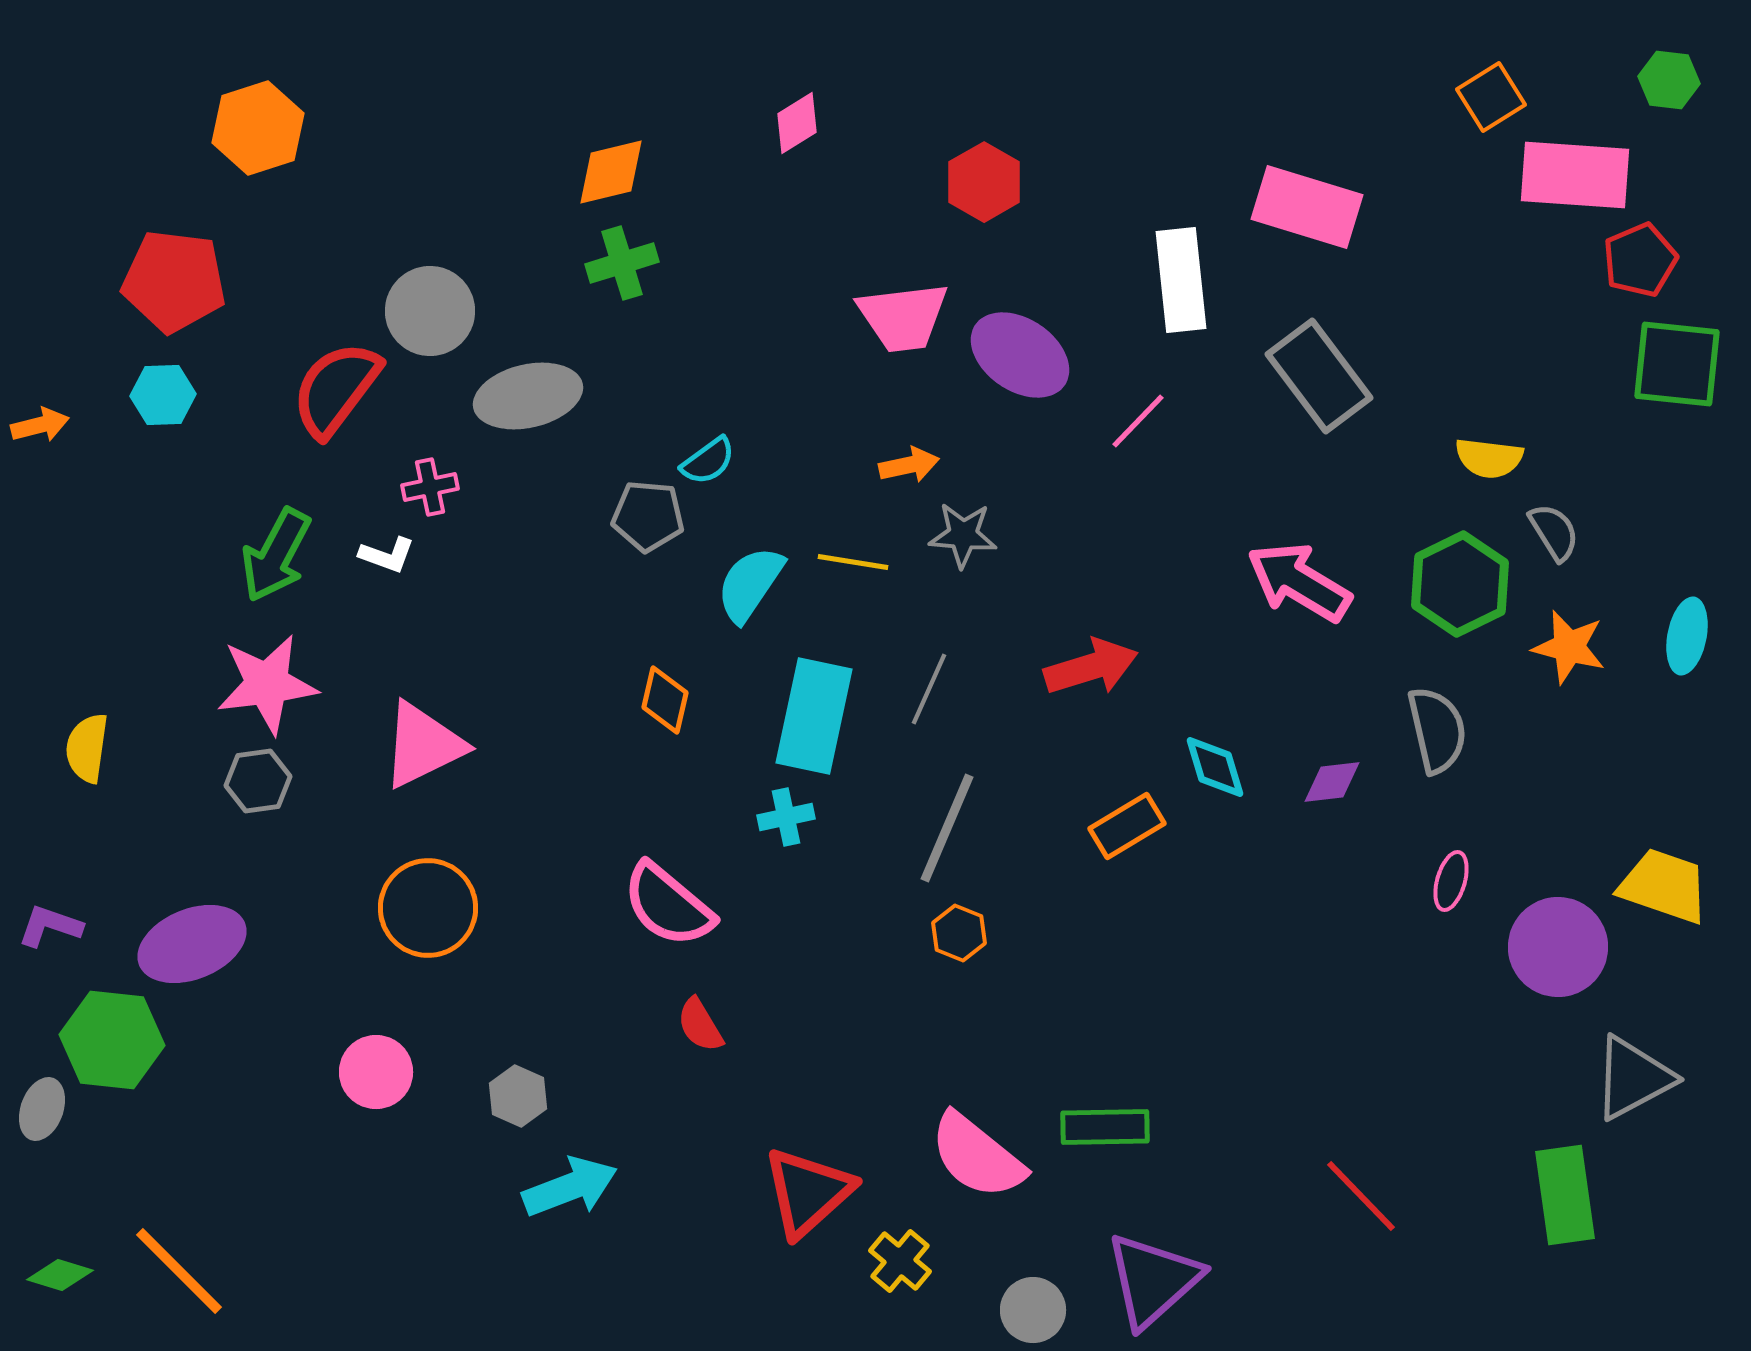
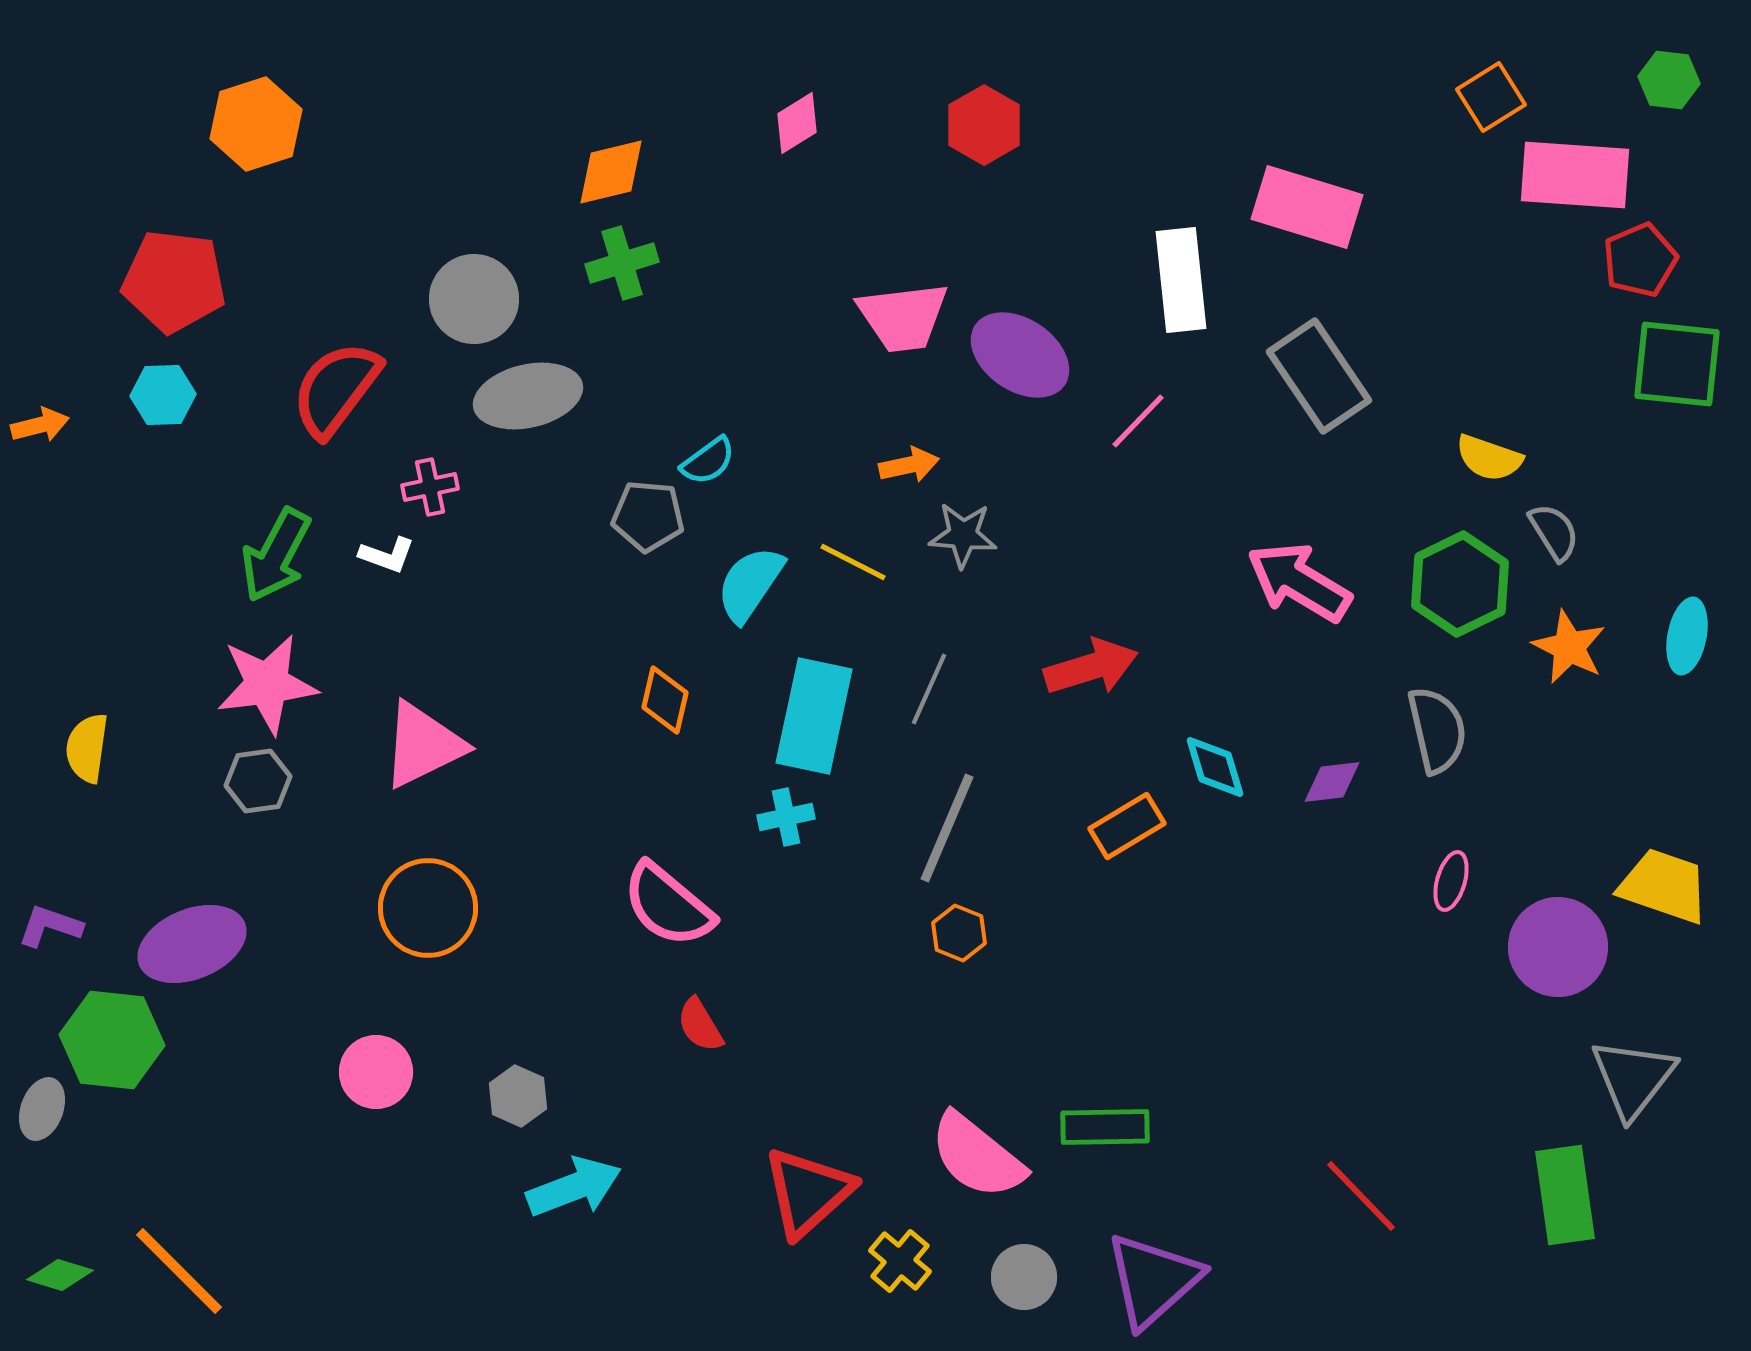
orange hexagon at (258, 128): moved 2 px left, 4 px up
red hexagon at (984, 182): moved 57 px up
gray circle at (430, 311): moved 44 px right, 12 px up
gray rectangle at (1319, 376): rotated 3 degrees clockwise
yellow semicircle at (1489, 458): rotated 12 degrees clockwise
yellow line at (853, 562): rotated 18 degrees clockwise
orange star at (1569, 647): rotated 12 degrees clockwise
gray triangle at (1633, 1078): rotated 24 degrees counterclockwise
cyan arrow at (570, 1187): moved 4 px right
gray circle at (1033, 1310): moved 9 px left, 33 px up
